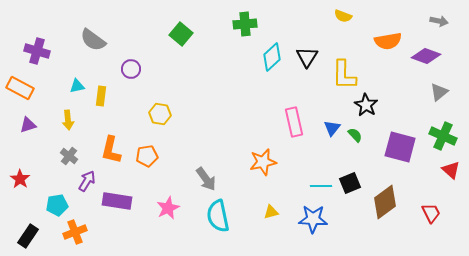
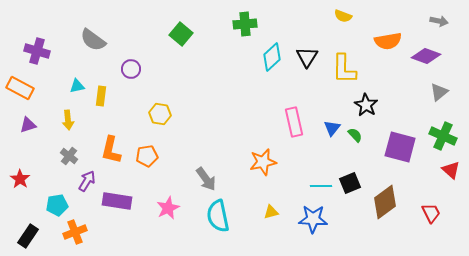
yellow L-shape at (344, 75): moved 6 px up
